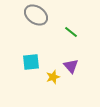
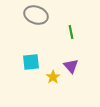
gray ellipse: rotated 15 degrees counterclockwise
green line: rotated 40 degrees clockwise
yellow star: rotated 16 degrees counterclockwise
